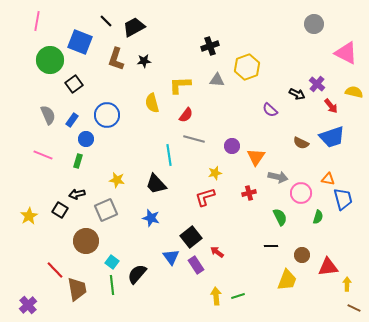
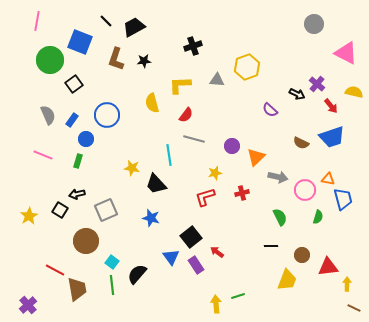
black cross at (210, 46): moved 17 px left
orange triangle at (256, 157): rotated 12 degrees clockwise
yellow star at (117, 180): moved 15 px right, 12 px up
red cross at (249, 193): moved 7 px left
pink circle at (301, 193): moved 4 px right, 3 px up
red line at (55, 270): rotated 18 degrees counterclockwise
yellow arrow at (216, 296): moved 8 px down
